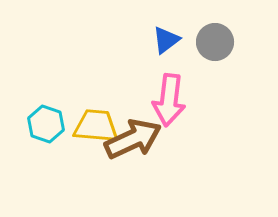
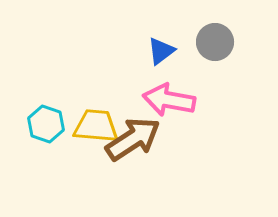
blue triangle: moved 5 px left, 11 px down
pink arrow: rotated 93 degrees clockwise
brown arrow: rotated 8 degrees counterclockwise
